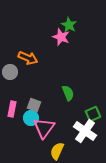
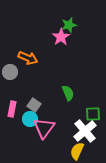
green star: rotated 28 degrees clockwise
pink star: rotated 18 degrees clockwise
gray square: rotated 16 degrees clockwise
green square: rotated 21 degrees clockwise
cyan circle: moved 1 px left, 1 px down
white cross: rotated 15 degrees clockwise
yellow semicircle: moved 20 px right
